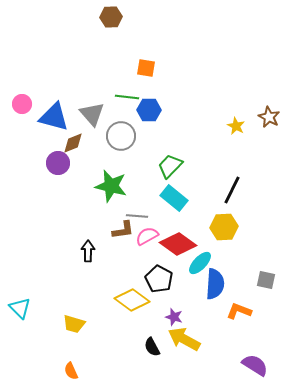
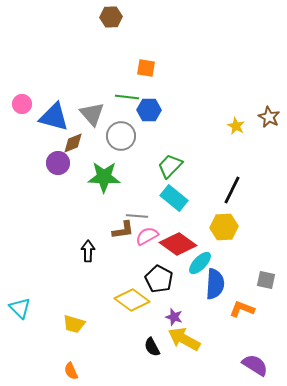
green star: moved 7 px left, 9 px up; rotated 12 degrees counterclockwise
orange L-shape: moved 3 px right, 2 px up
